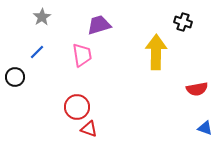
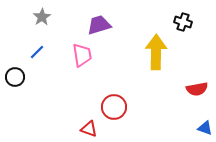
red circle: moved 37 px right
